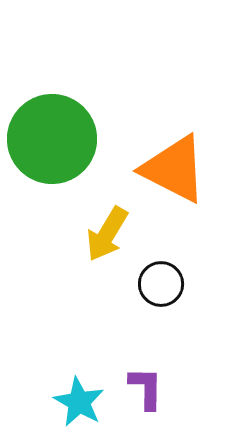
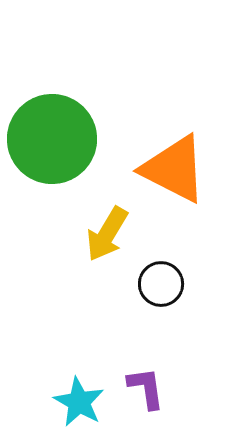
purple L-shape: rotated 9 degrees counterclockwise
